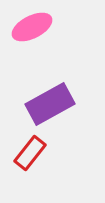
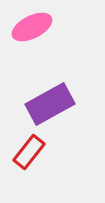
red rectangle: moved 1 px left, 1 px up
